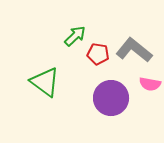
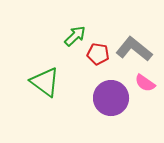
gray L-shape: moved 1 px up
pink semicircle: moved 5 px left, 1 px up; rotated 25 degrees clockwise
